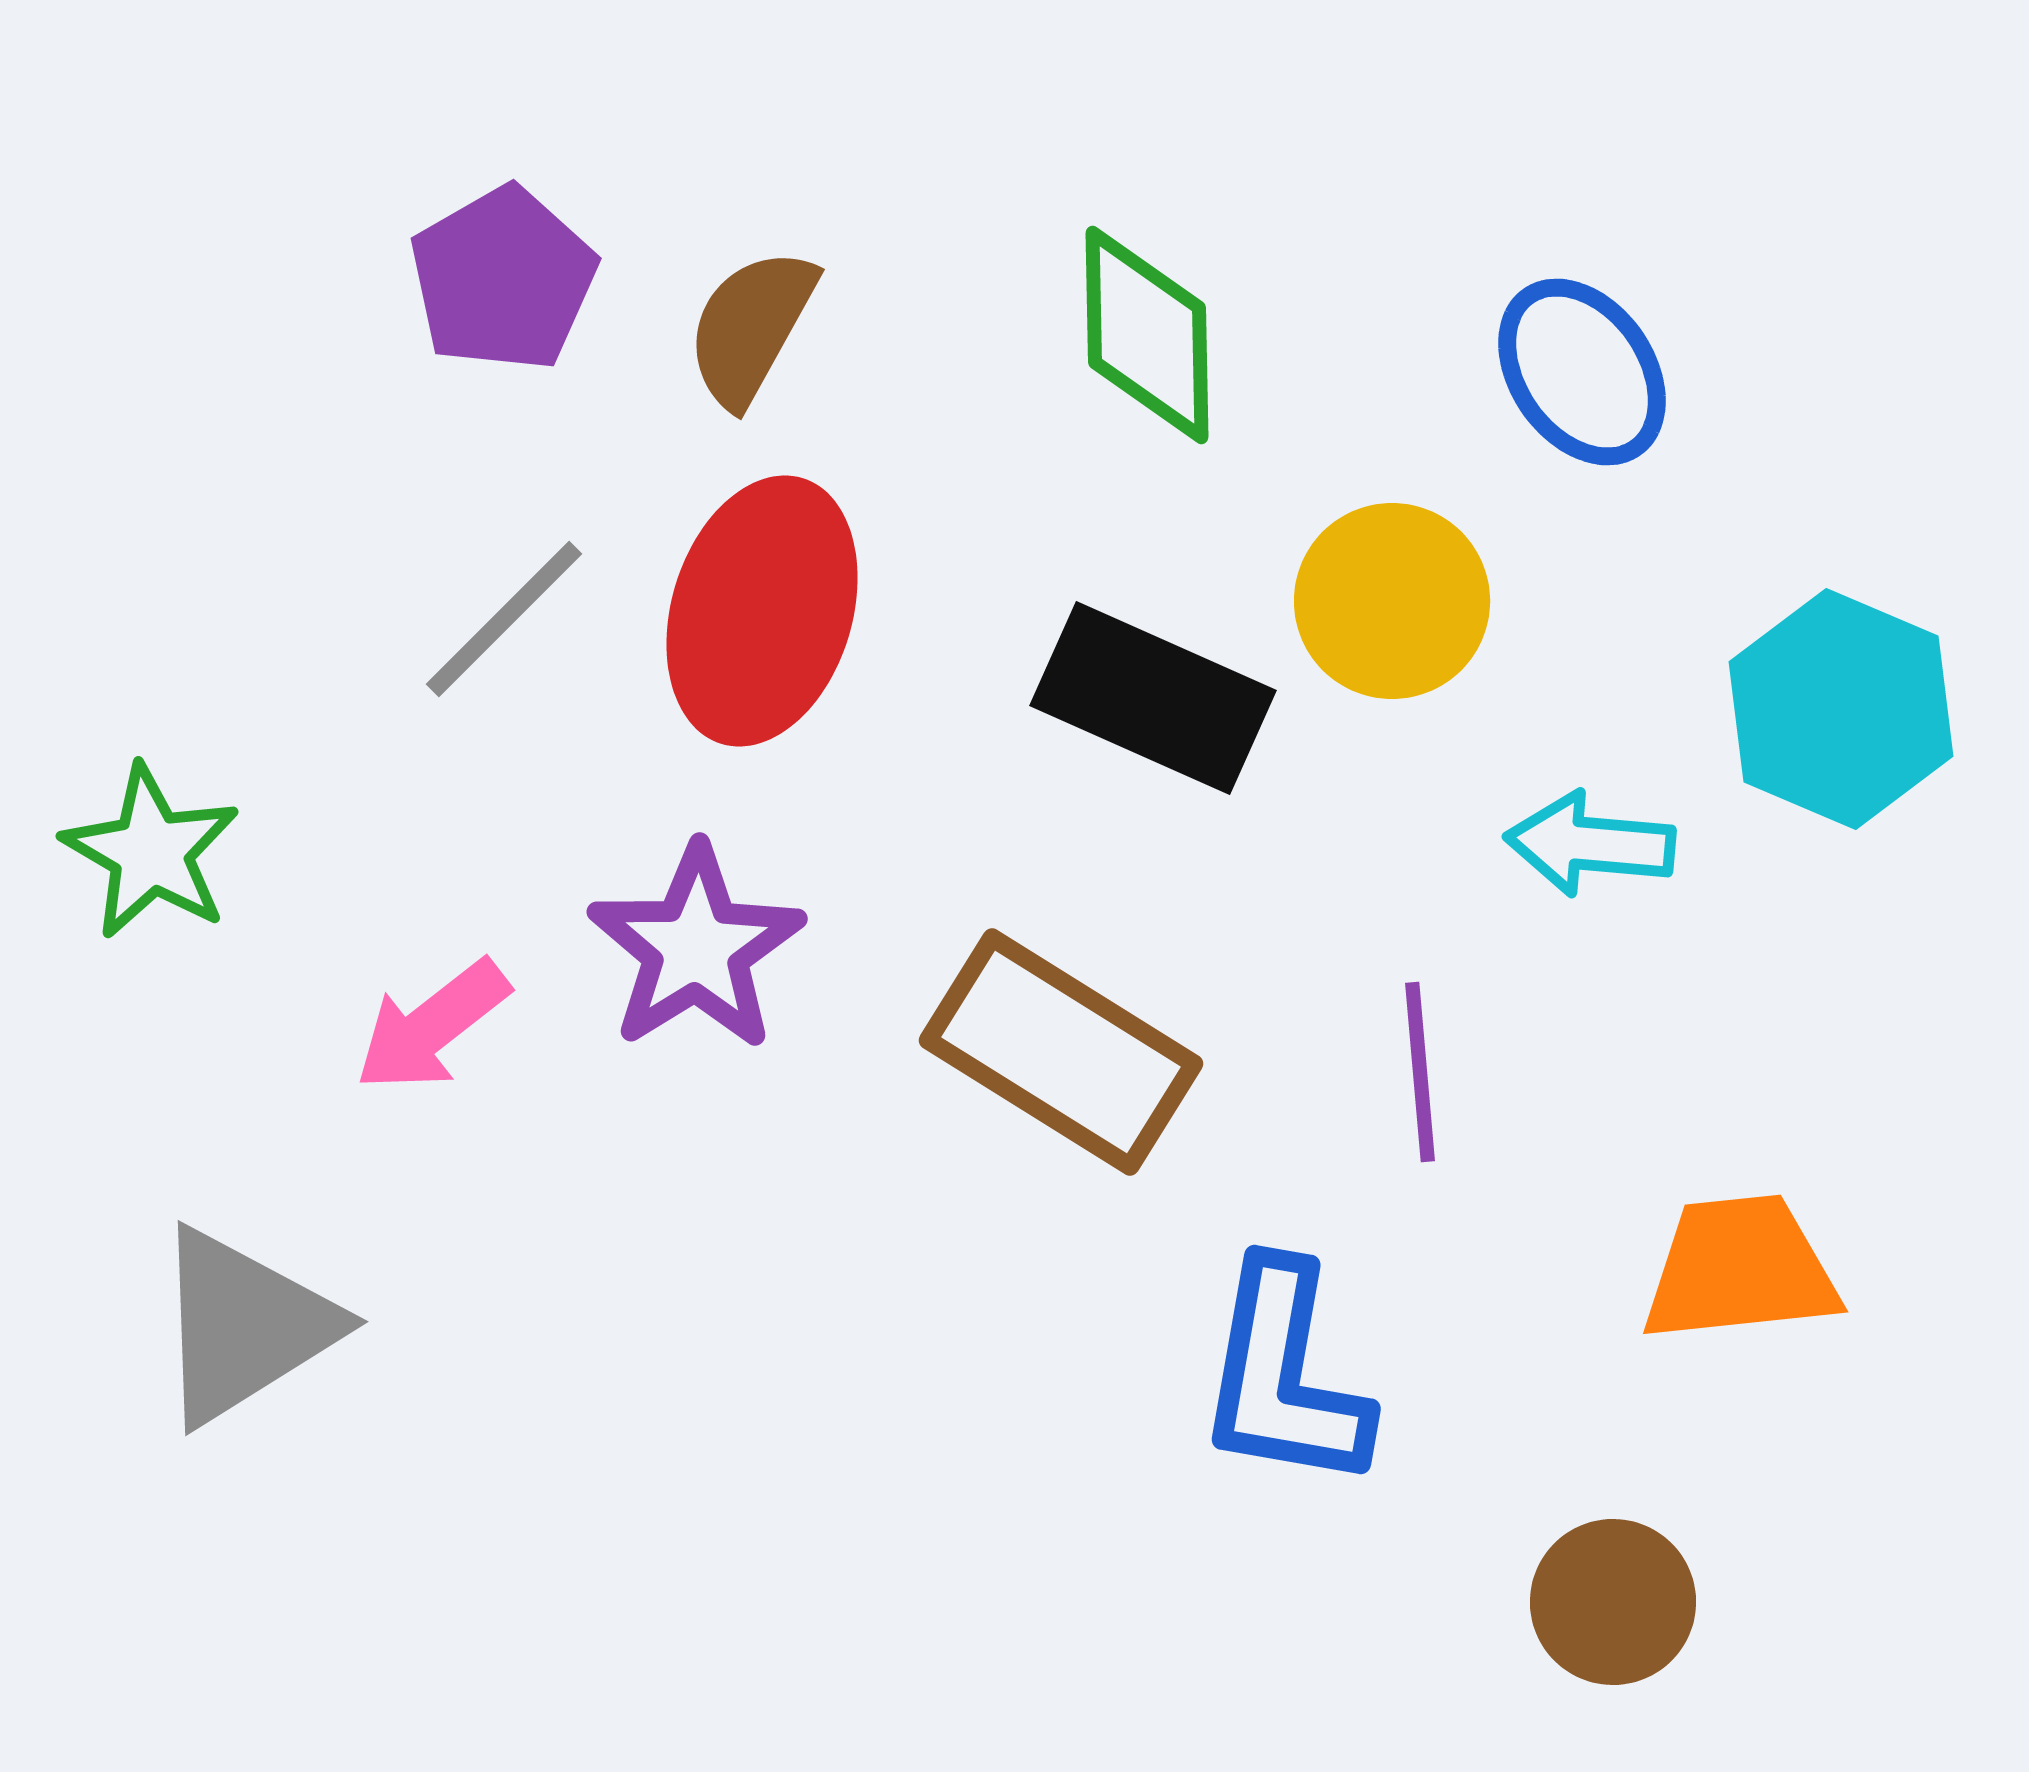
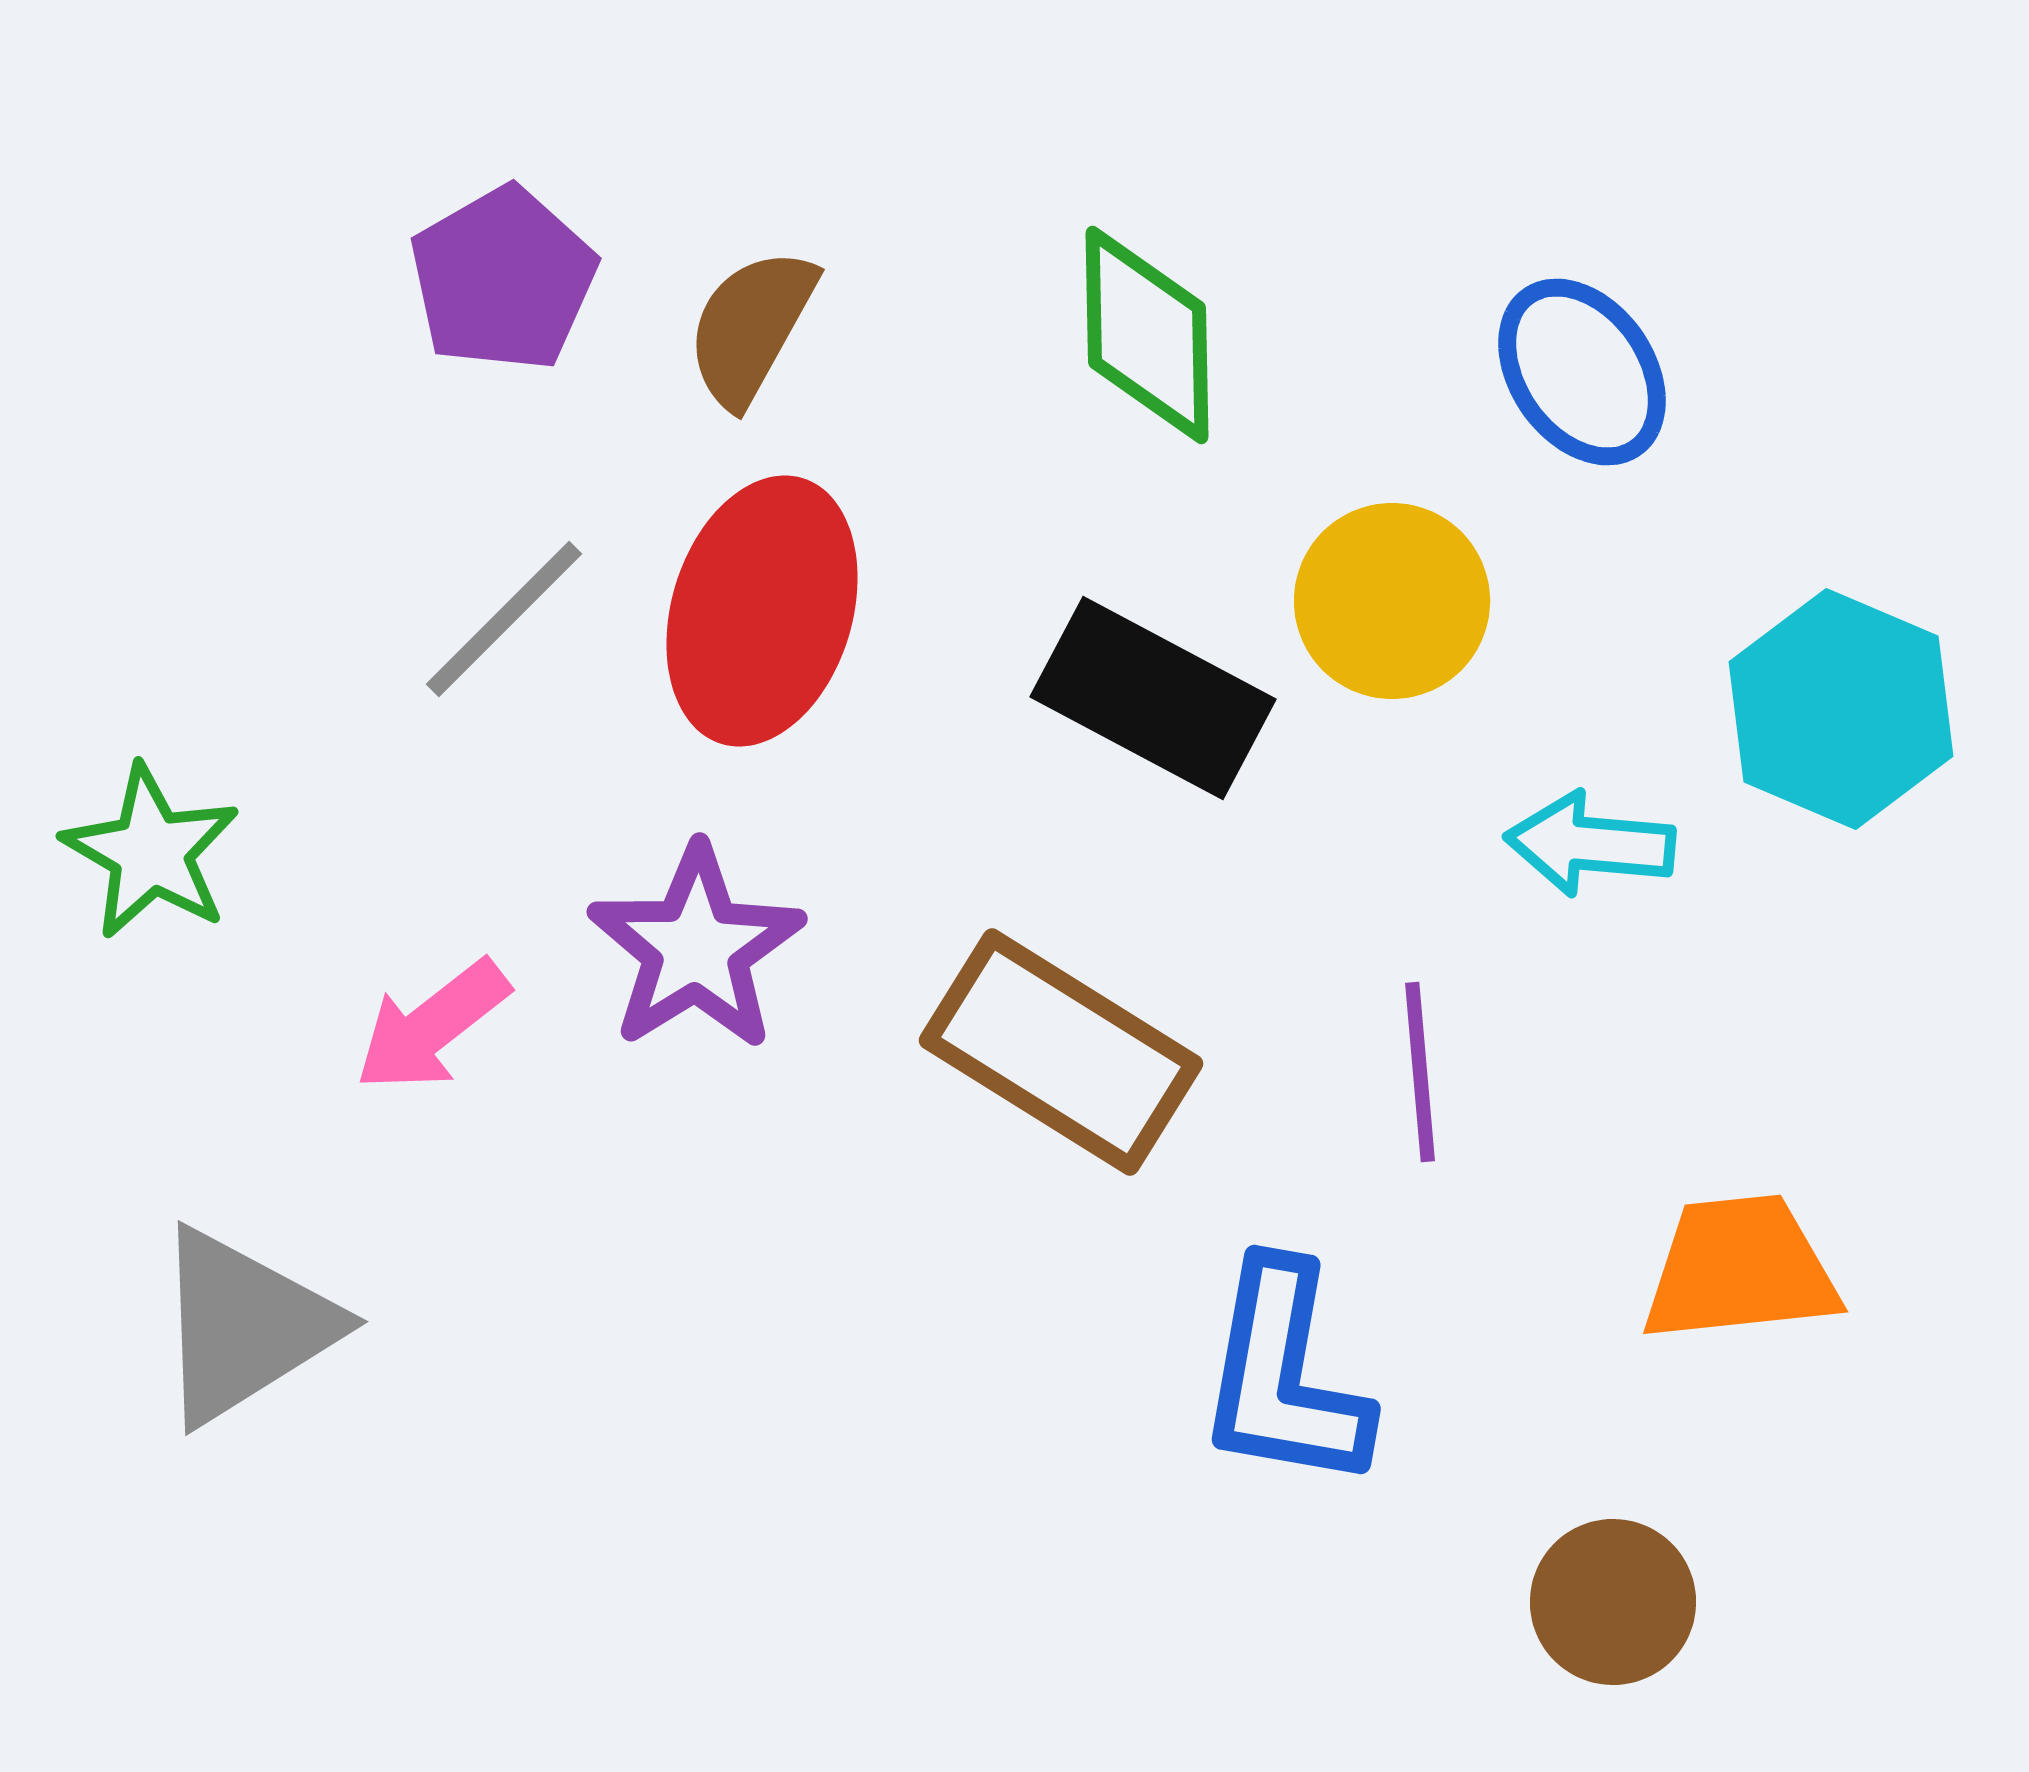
black rectangle: rotated 4 degrees clockwise
